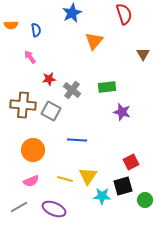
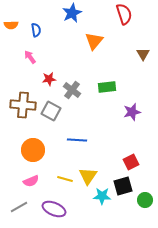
purple star: moved 10 px right; rotated 30 degrees counterclockwise
